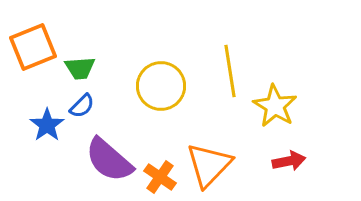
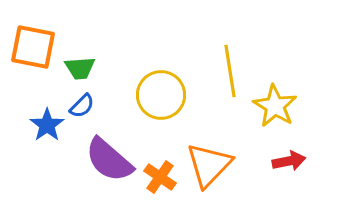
orange square: rotated 33 degrees clockwise
yellow circle: moved 9 px down
